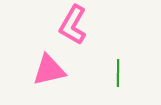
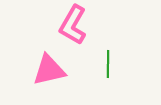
green line: moved 10 px left, 9 px up
